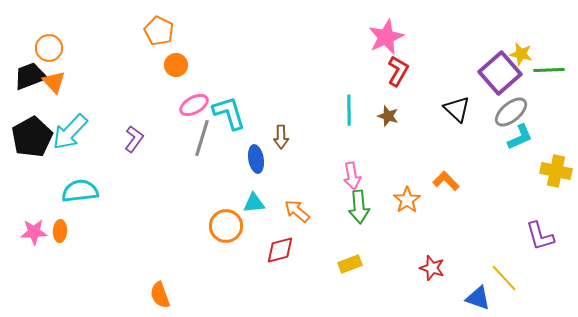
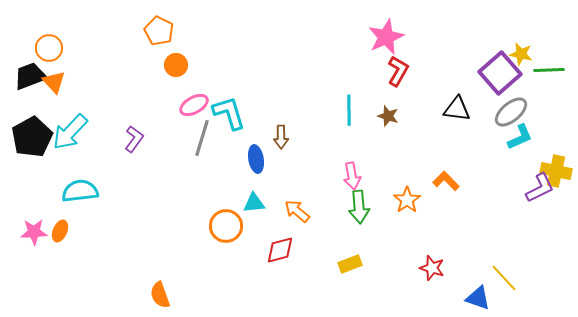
black triangle at (457, 109): rotated 36 degrees counterclockwise
orange ellipse at (60, 231): rotated 20 degrees clockwise
purple L-shape at (540, 236): moved 48 px up; rotated 100 degrees counterclockwise
